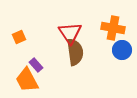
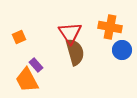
orange cross: moved 3 px left, 1 px up
brown semicircle: rotated 8 degrees counterclockwise
